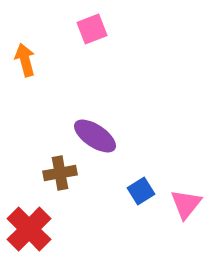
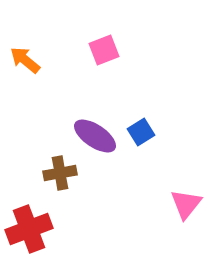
pink square: moved 12 px right, 21 px down
orange arrow: rotated 36 degrees counterclockwise
blue square: moved 59 px up
red cross: rotated 24 degrees clockwise
